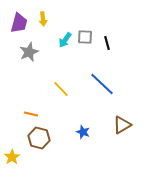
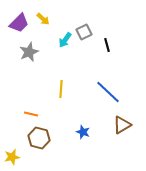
yellow arrow: rotated 40 degrees counterclockwise
purple trapezoid: rotated 30 degrees clockwise
gray square: moved 1 px left, 5 px up; rotated 28 degrees counterclockwise
black line: moved 2 px down
blue line: moved 6 px right, 8 px down
yellow line: rotated 48 degrees clockwise
yellow star: rotated 21 degrees clockwise
